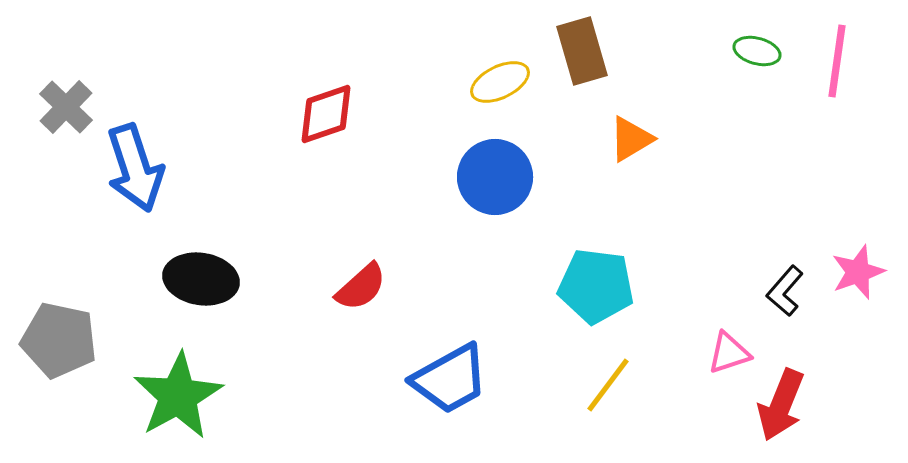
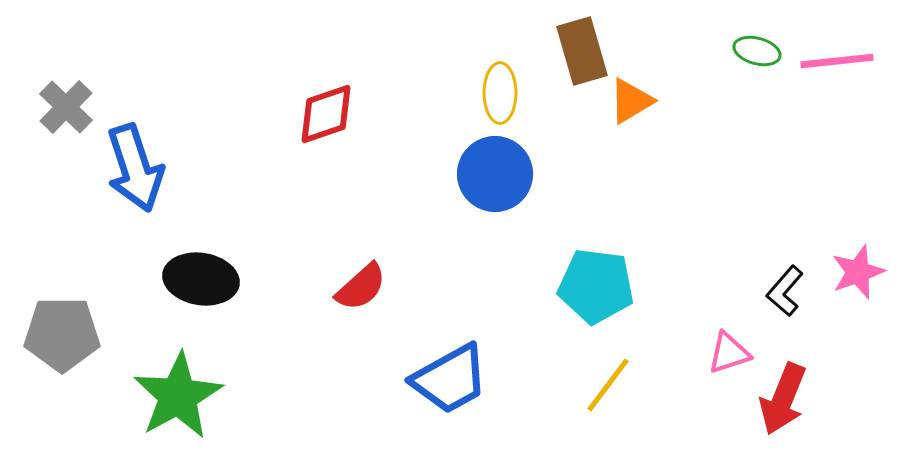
pink line: rotated 76 degrees clockwise
yellow ellipse: moved 11 px down; rotated 64 degrees counterclockwise
orange triangle: moved 38 px up
blue circle: moved 3 px up
gray pentagon: moved 3 px right, 6 px up; rotated 12 degrees counterclockwise
red arrow: moved 2 px right, 6 px up
